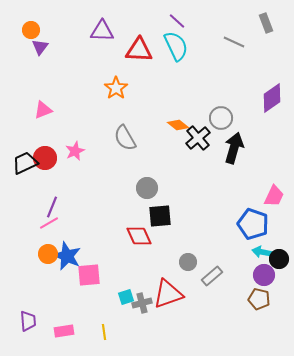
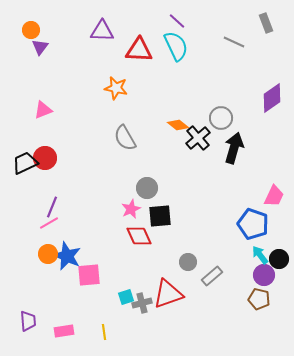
orange star at (116, 88): rotated 25 degrees counterclockwise
pink star at (75, 151): moved 56 px right, 58 px down
cyan arrow at (262, 252): moved 2 px left, 3 px down; rotated 42 degrees clockwise
